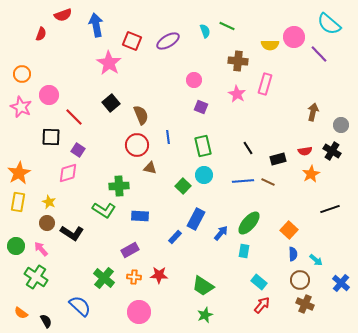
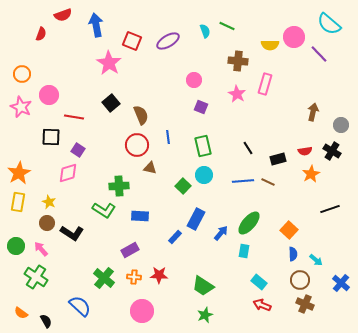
red line at (74, 117): rotated 36 degrees counterclockwise
red arrow at (262, 305): rotated 108 degrees counterclockwise
pink circle at (139, 312): moved 3 px right, 1 px up
